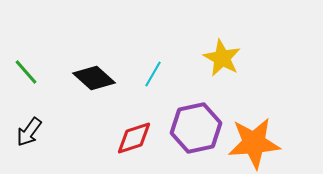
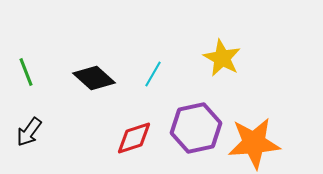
green line: rotated 20 degrees clockwise
